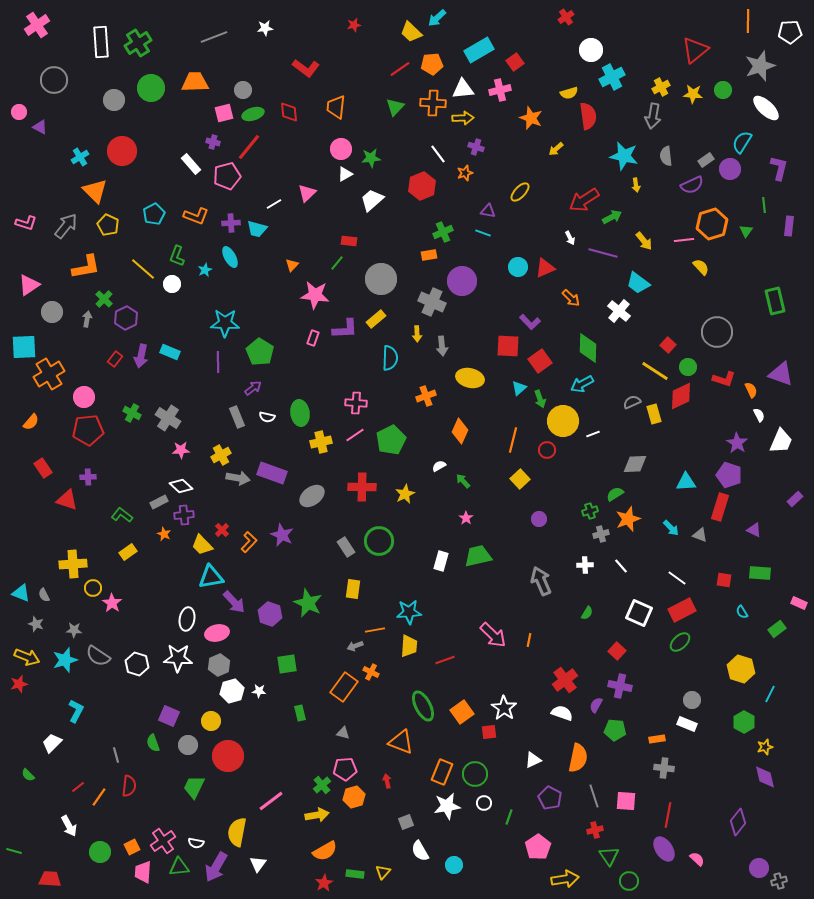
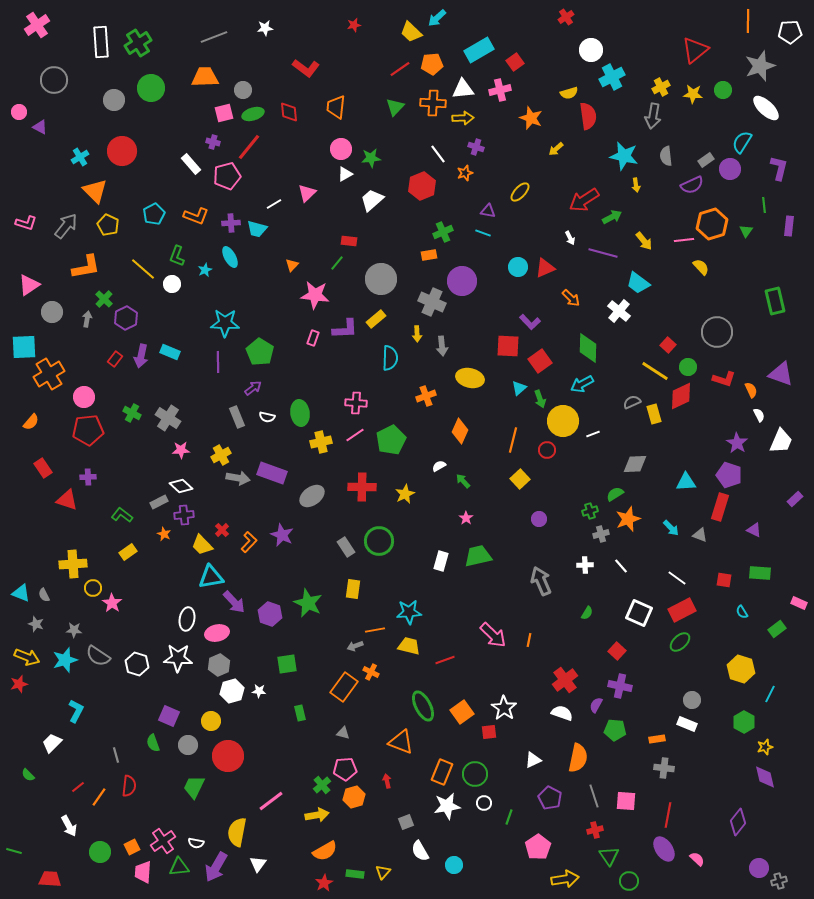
orange trapezoid at (195, 82): moved 10 px right, 5 px up
yellow trapezoid at (409, 646): rotated 80 degrees counterclockwise
